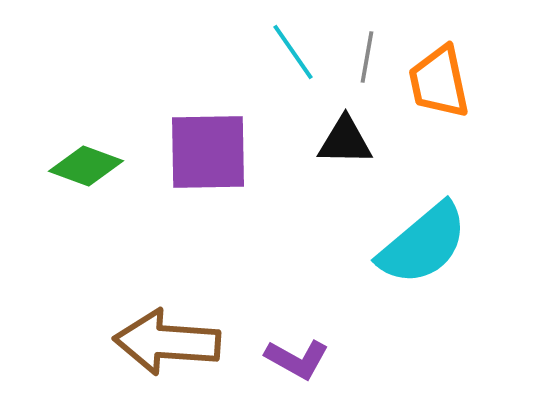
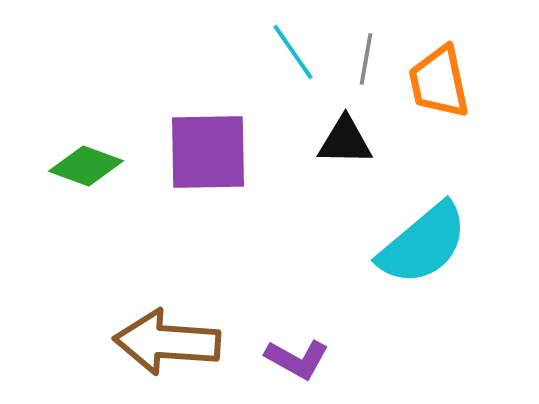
gray line: moved 1 px left, 2 px down
